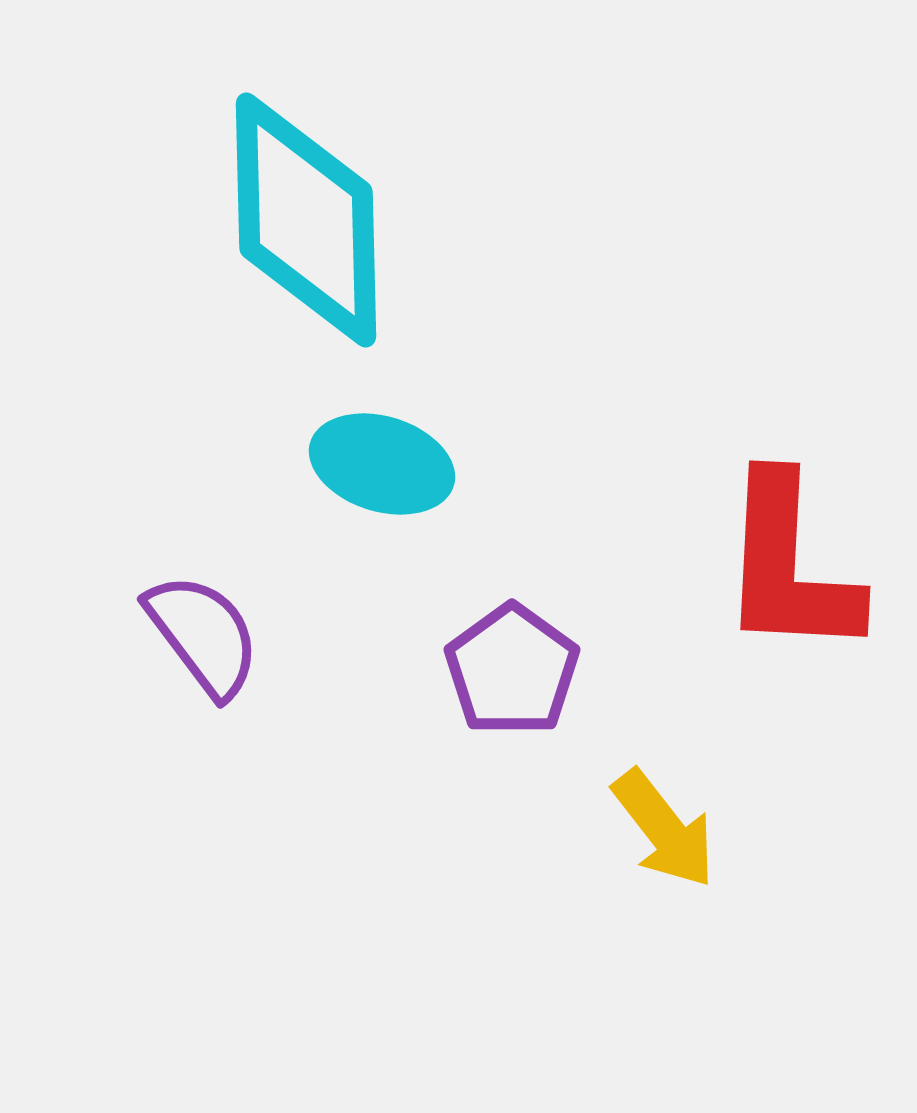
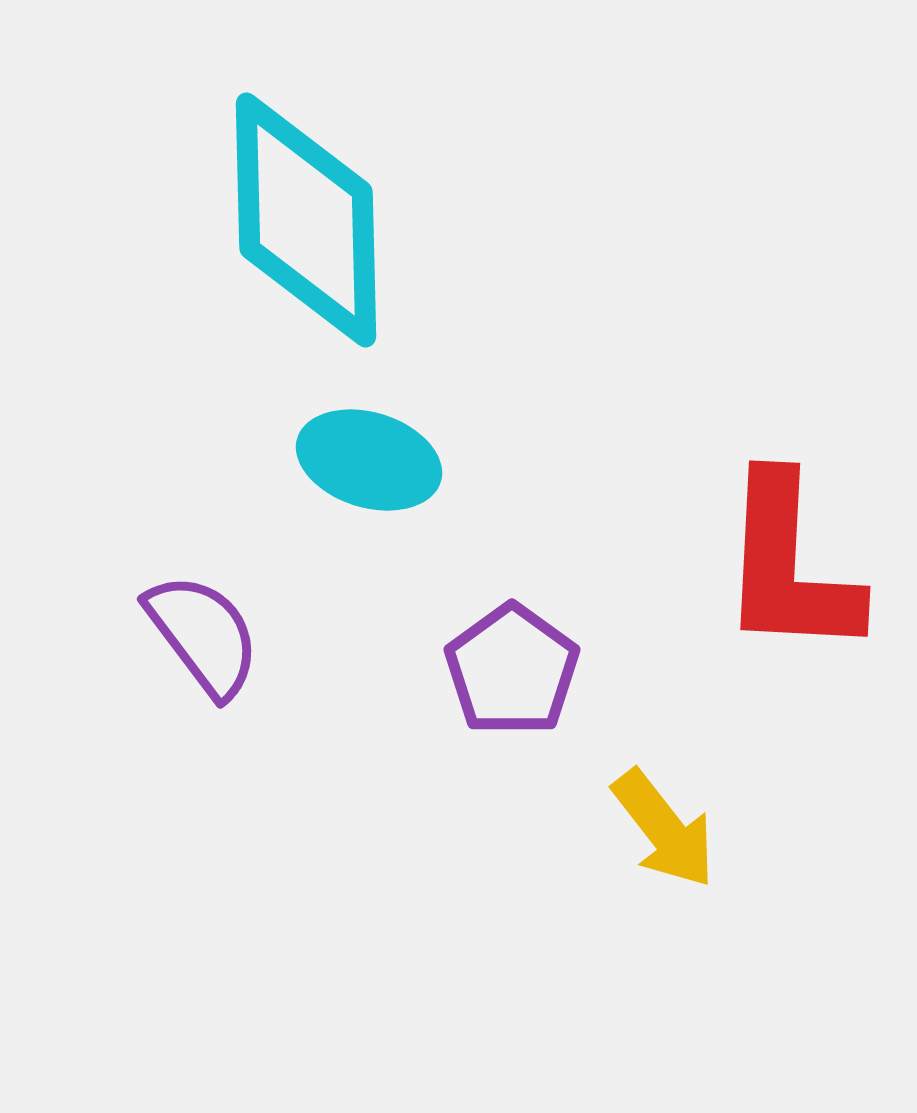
cyan ellipse: moved 13 px left, 4 px up
